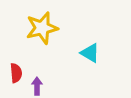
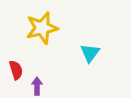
cyan triangle: rotated 35 degrees clockwise
red semicircle: moved 3 px up; rotated 12 degrees counterclockwise
